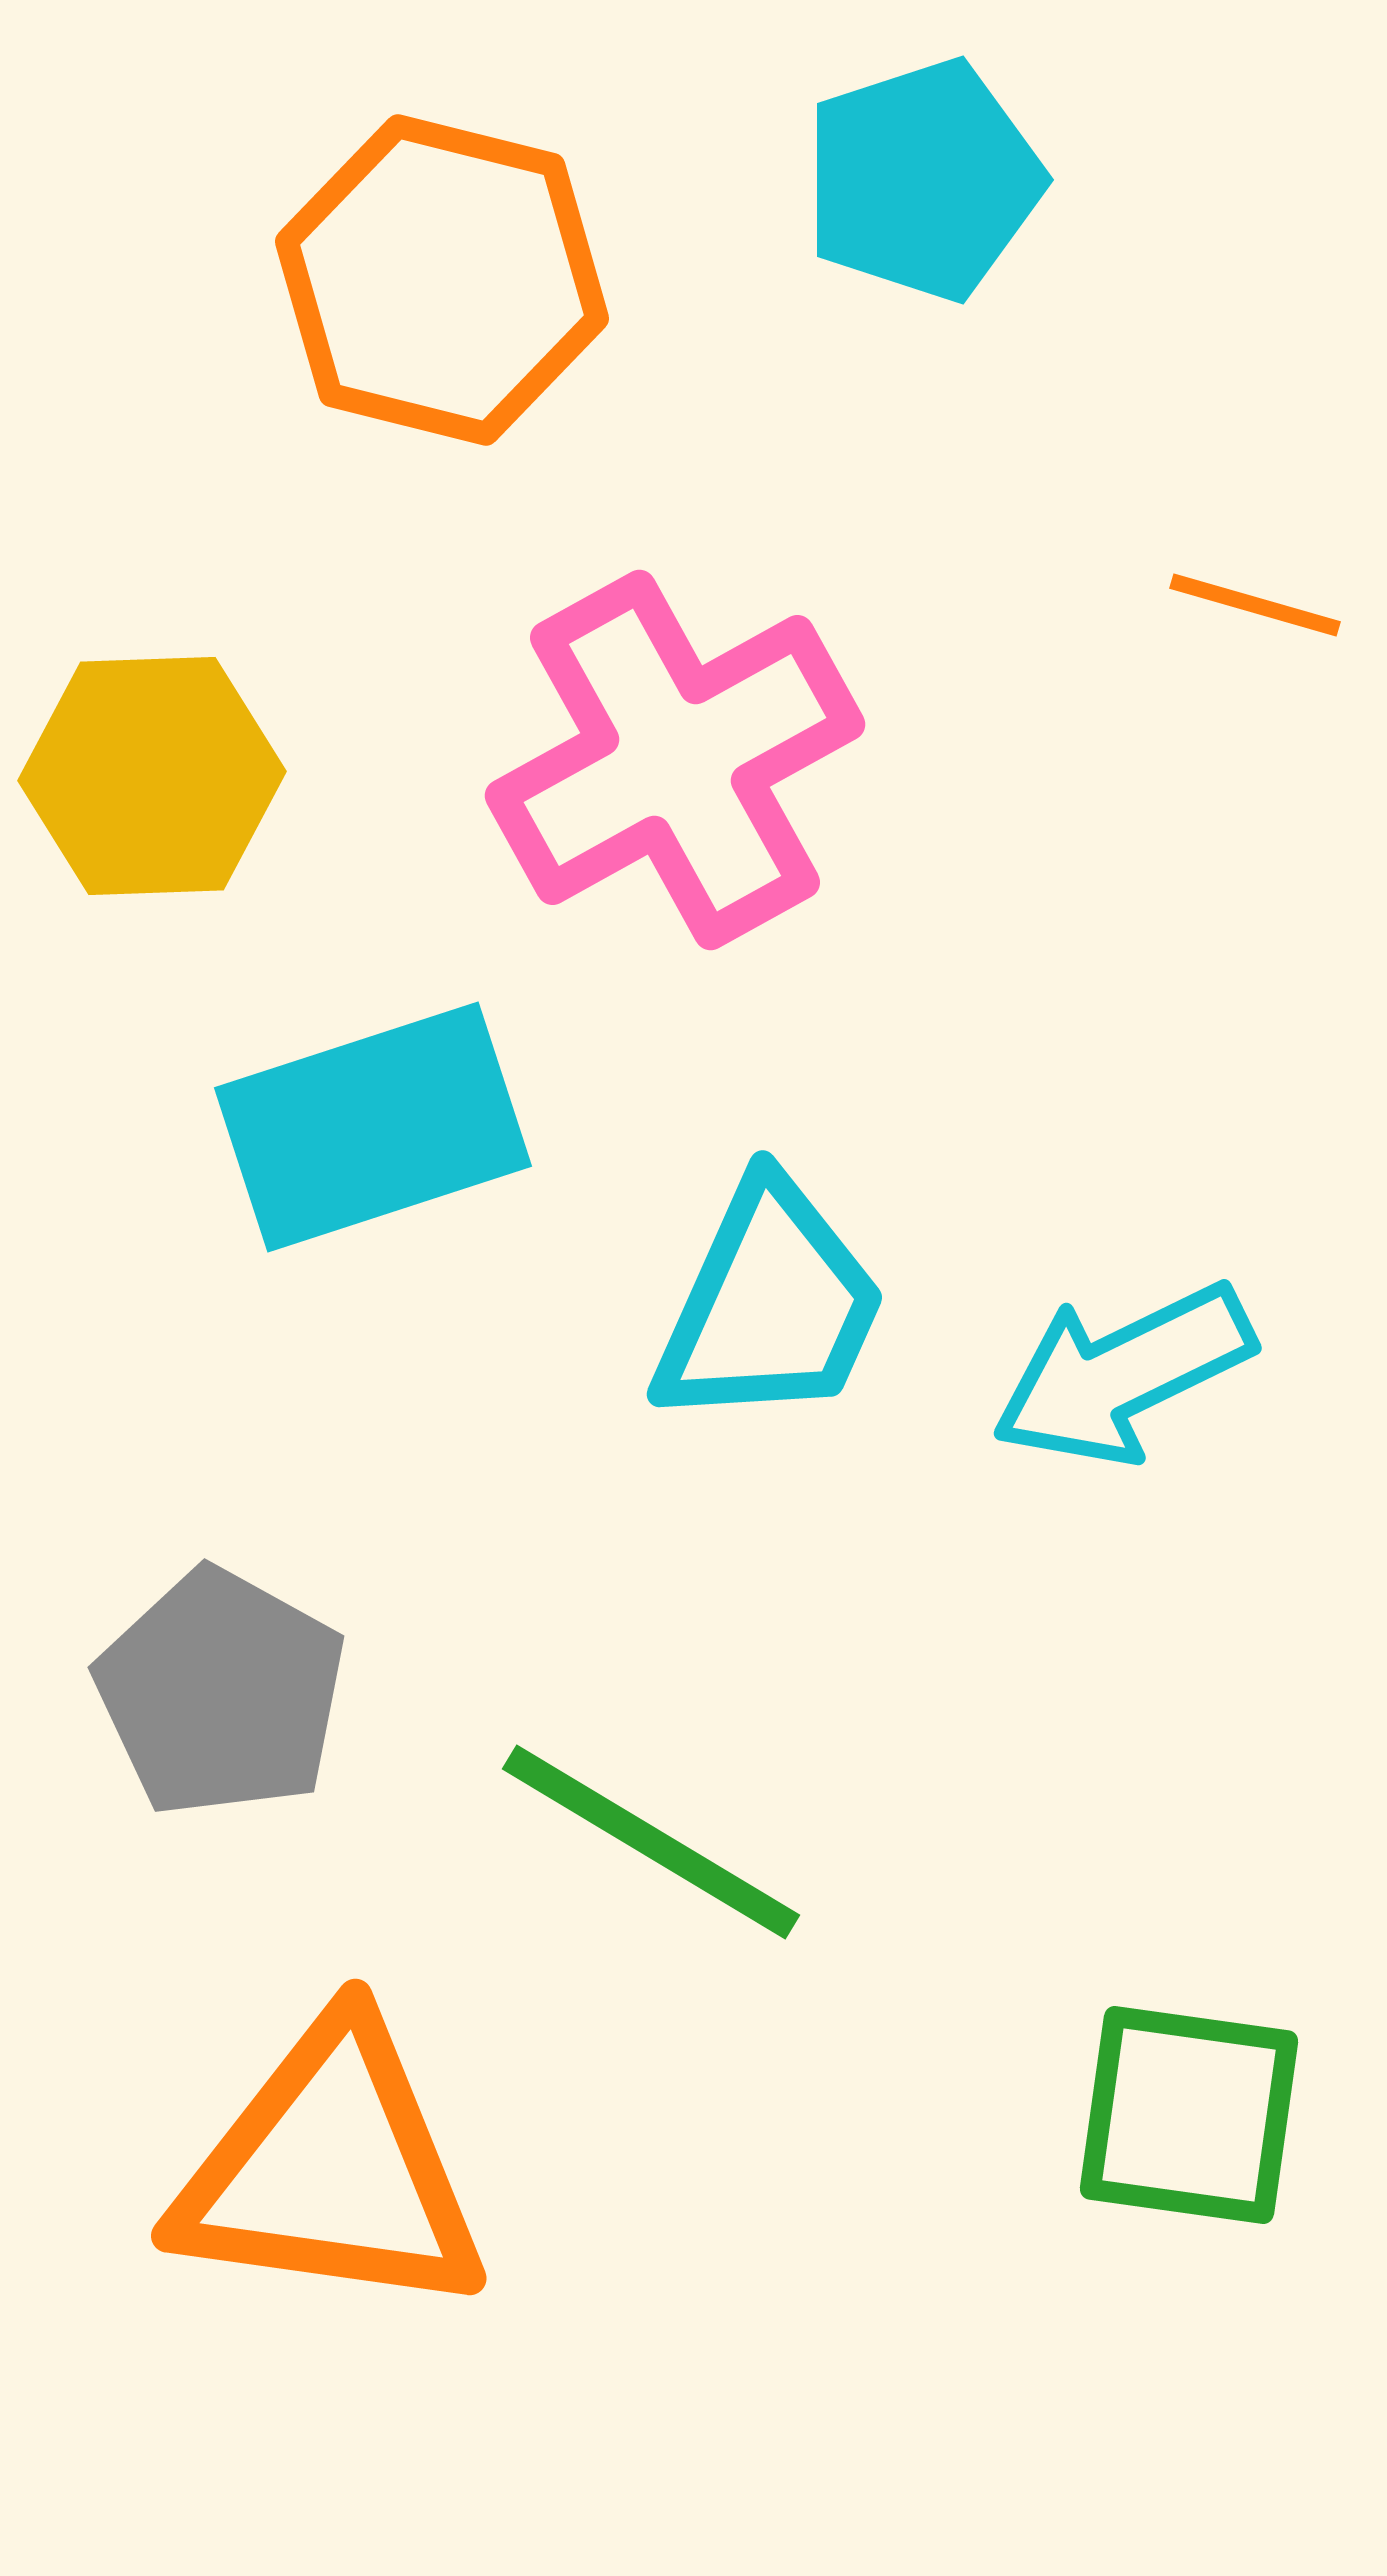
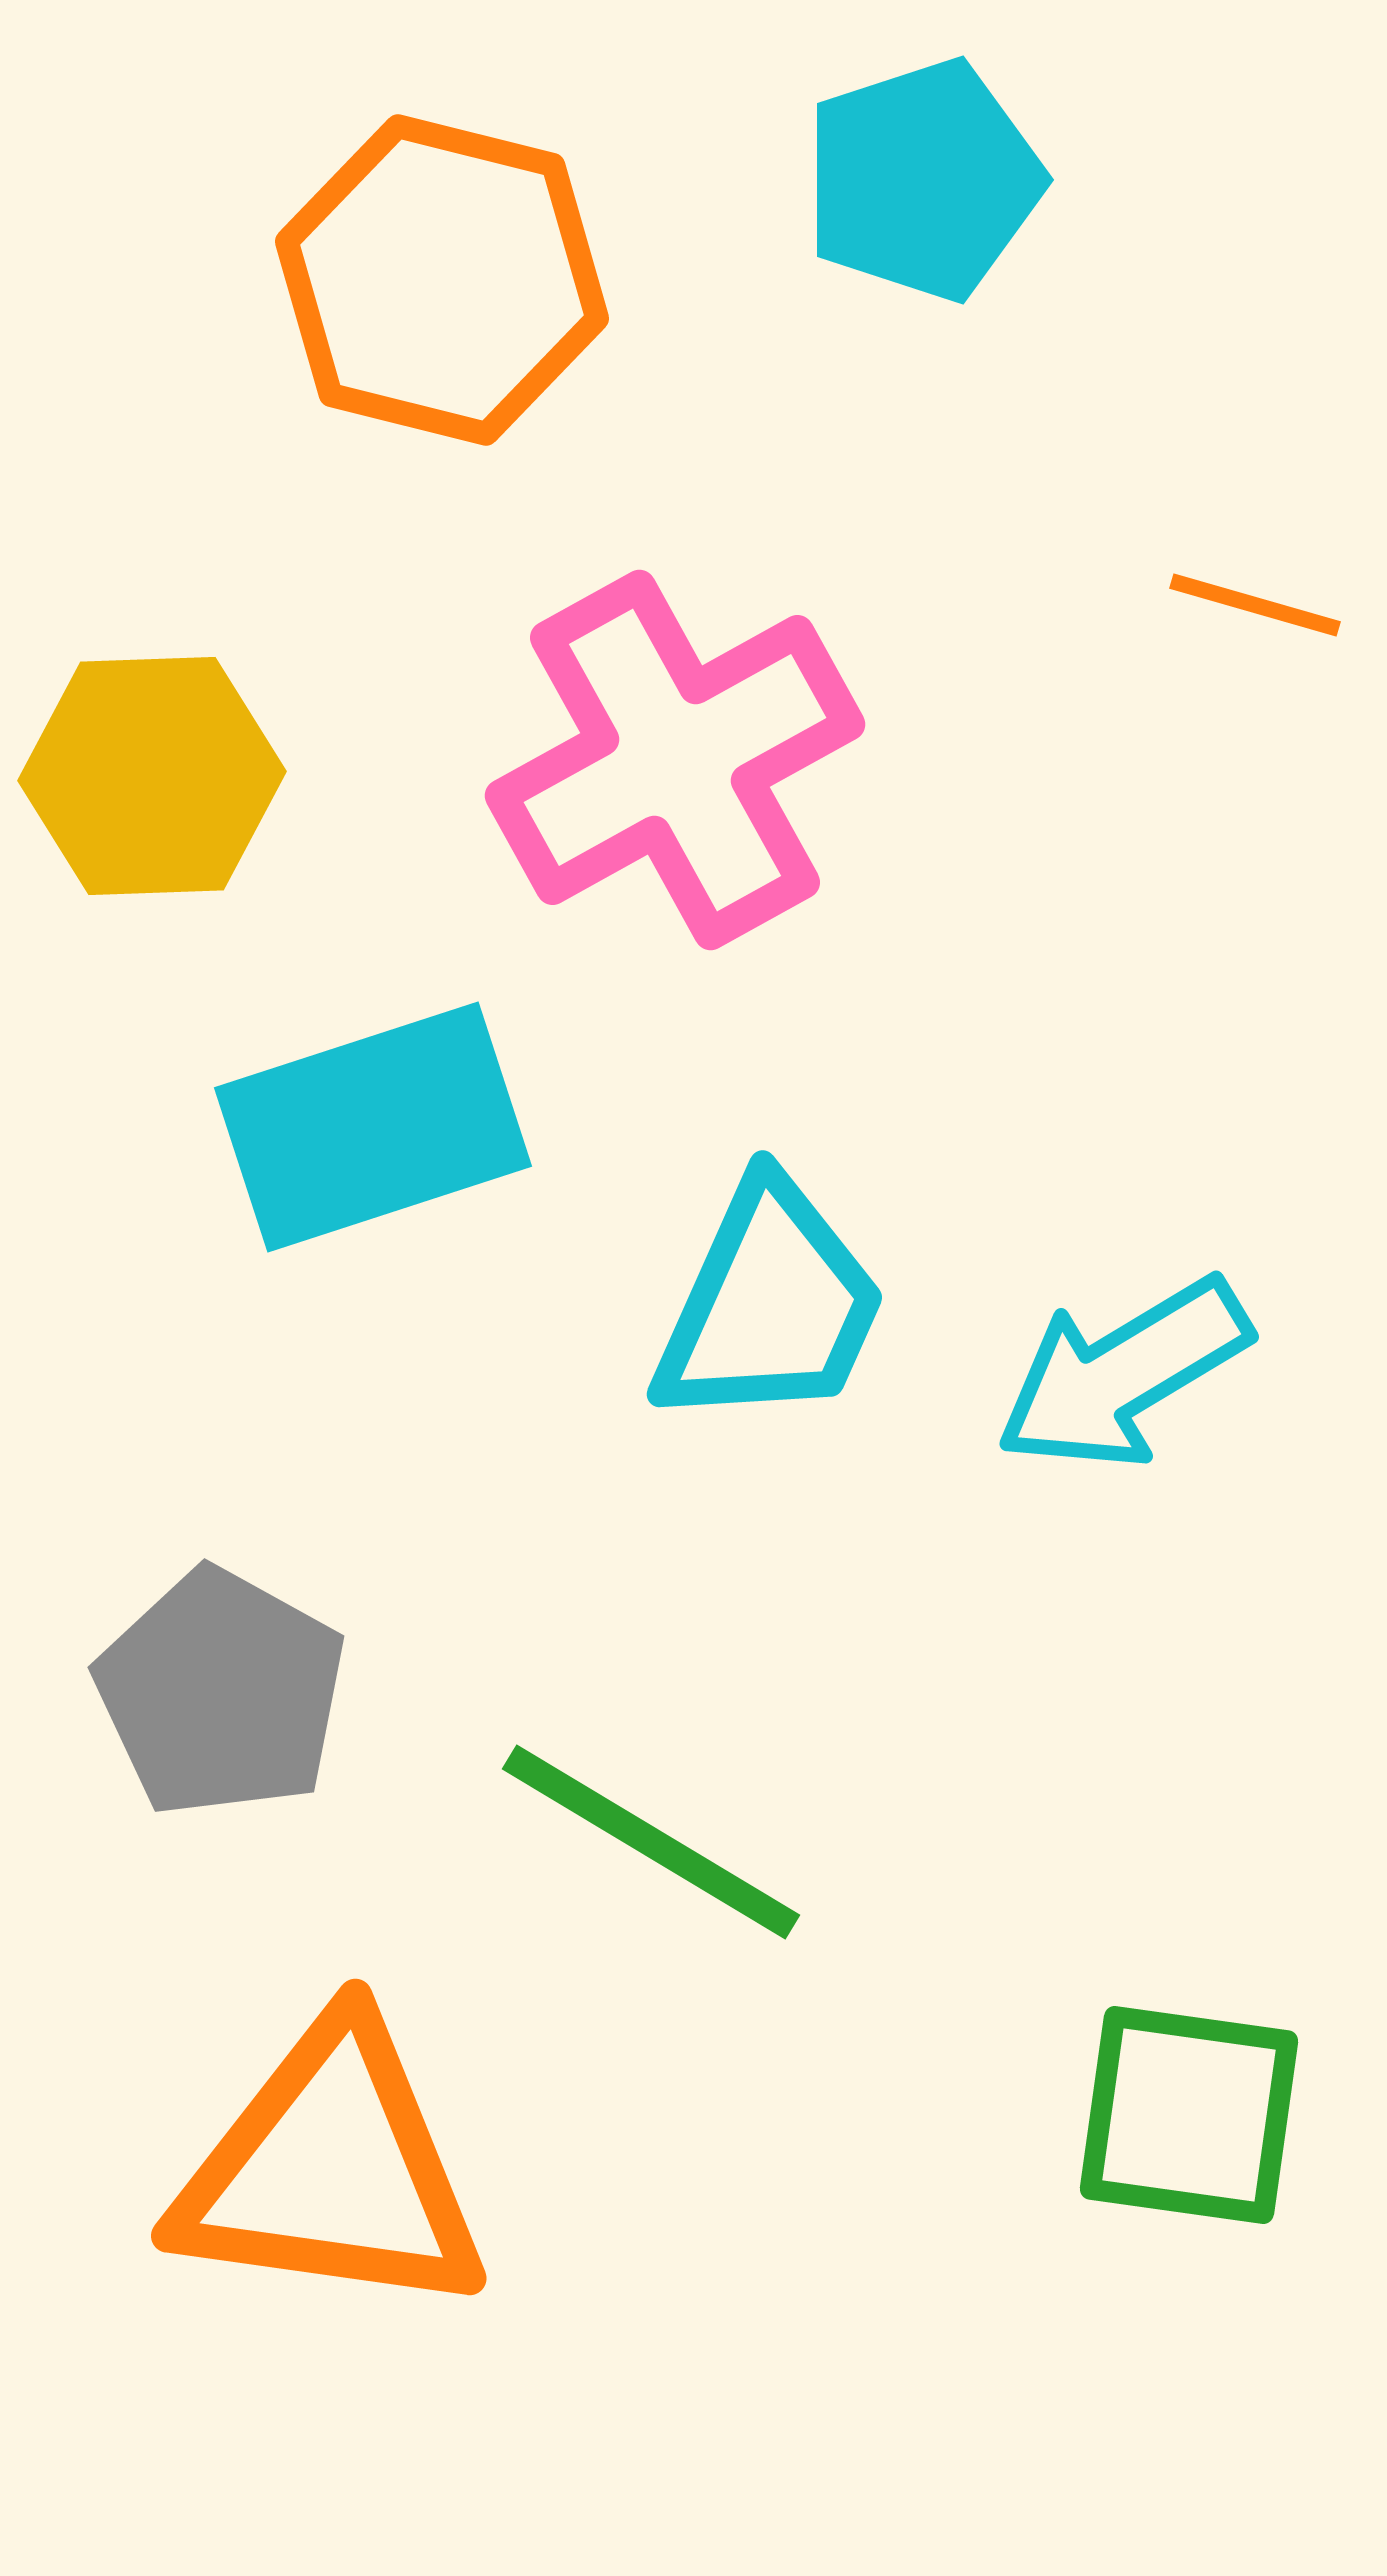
cyan arrow: rotated 5 degrees counterclockwise
